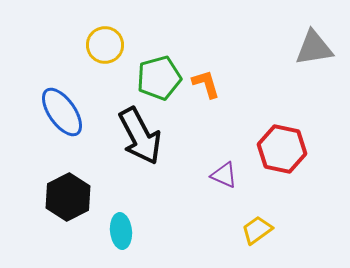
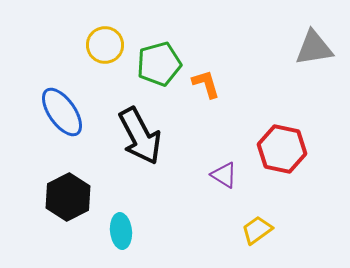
green pentagon: moved 14 px up
purple triangle: rotated 8 degrees clockwise
